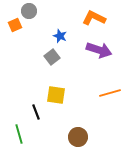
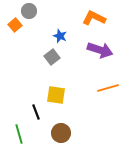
orange square: rotated 16 degrees counterclockwise
purple arrow: moved 1 px right
orange line: moved 2 px left, 5 px up
brown circle: moved 17 px left, 4 px up
